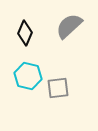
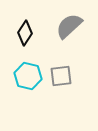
black diamond: rotated 10 degrees clockwise
gray square: moved 3 px right, 12 px up
